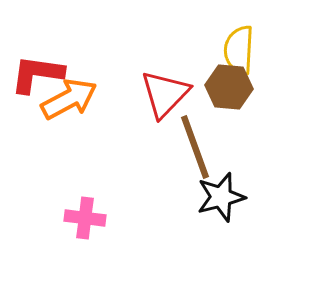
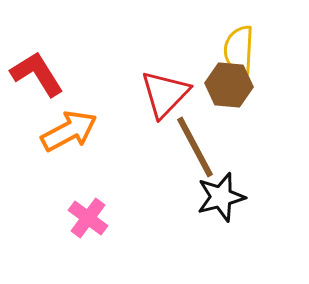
red L-shape: rotated 50 degrees clockwise
brown hexagon: moved 2 px up
orange arrow: moved 32 px down
brown line: rotated 8 degrees counterclockwise
pink cross: moved 3 px right; rotated 30 degrees clockwise
